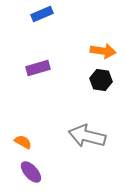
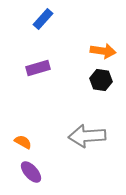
blue rectangle: moved 1 px right, 5 px down; rotated 25 degrees counterclockwise
gray arrow: rotated 18 degrees counterclockwise
